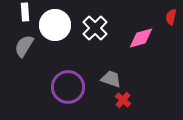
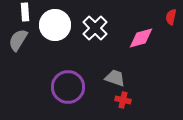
gray semicircle: moved 6 px left, 6 px up
gray trapezoid: moved 4 px right, 1 px up
red cross: rotated 28 degrees counterclockwise
